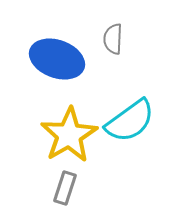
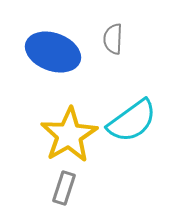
blue ellipse: moved 4 px left, 7 px up
cyan semicircle: moved 2 px right
gray rectangle: moved 1 px left
